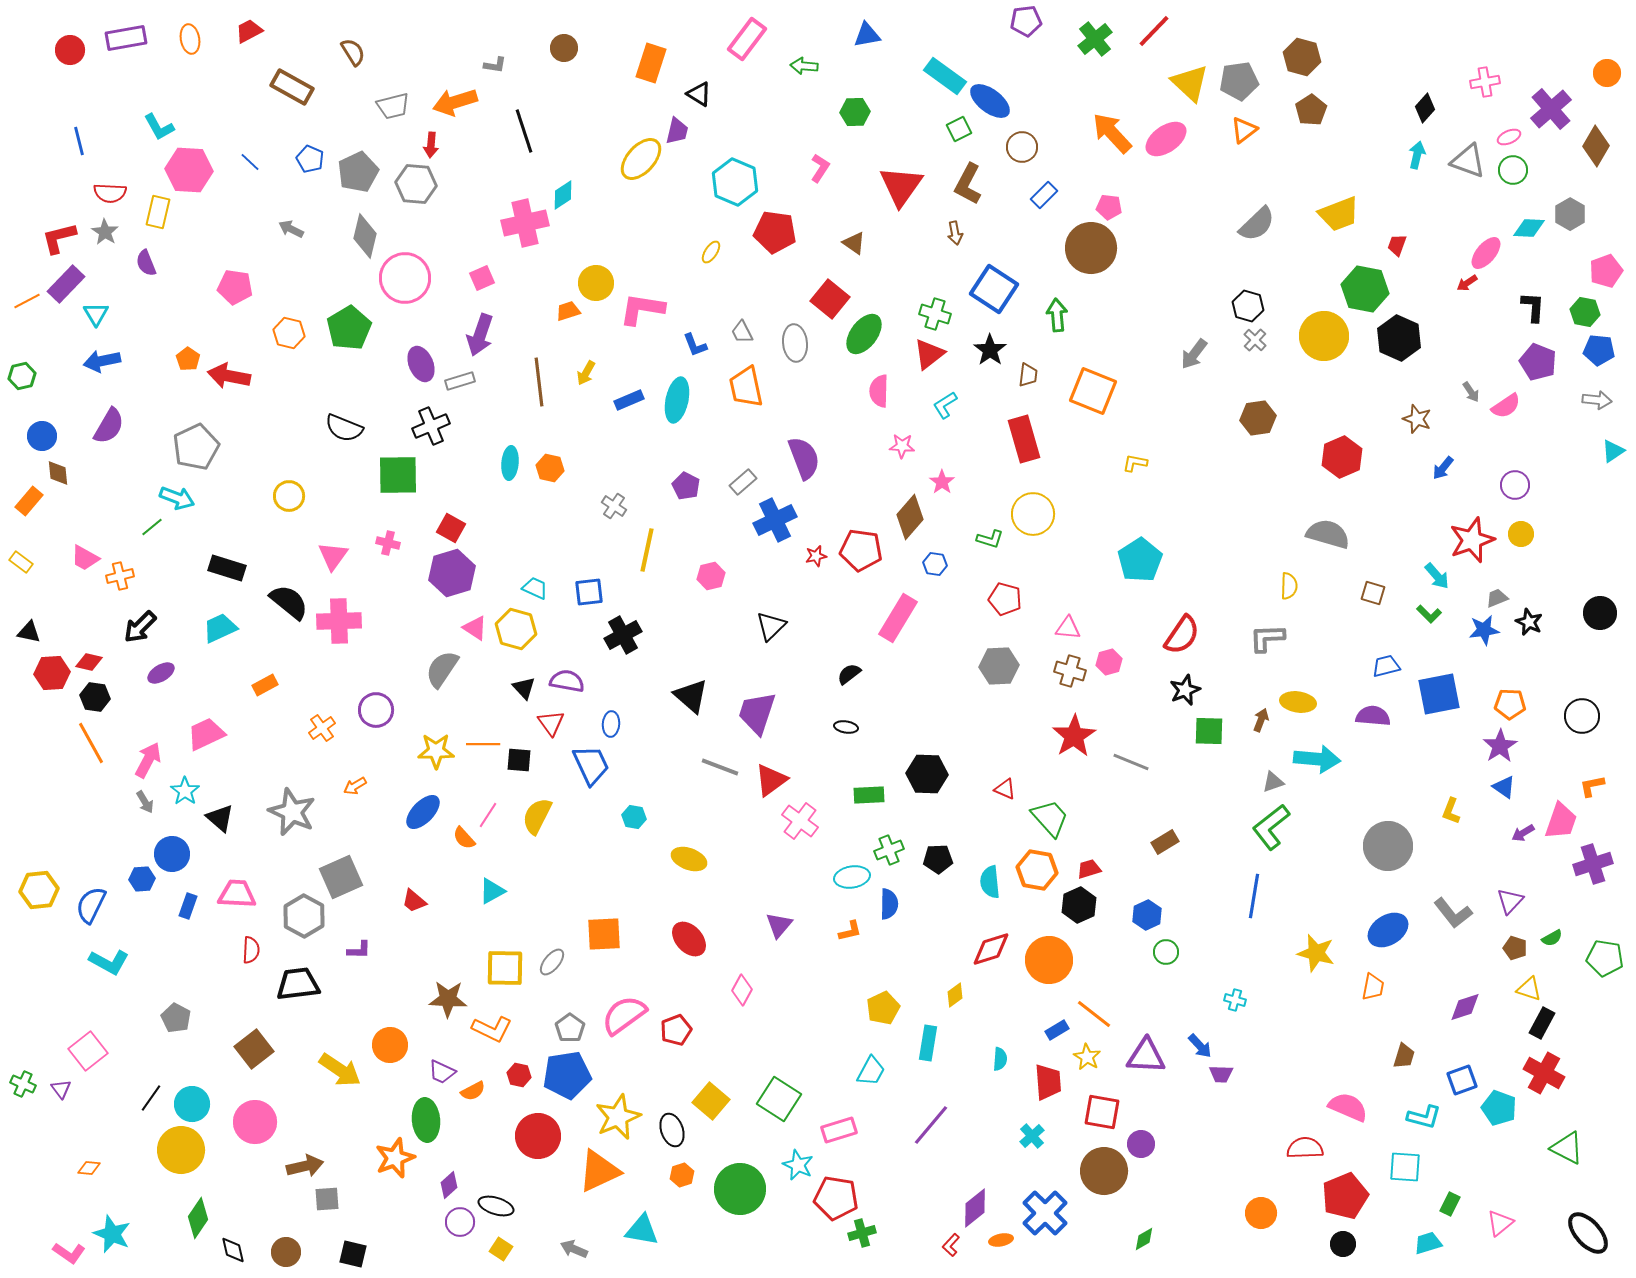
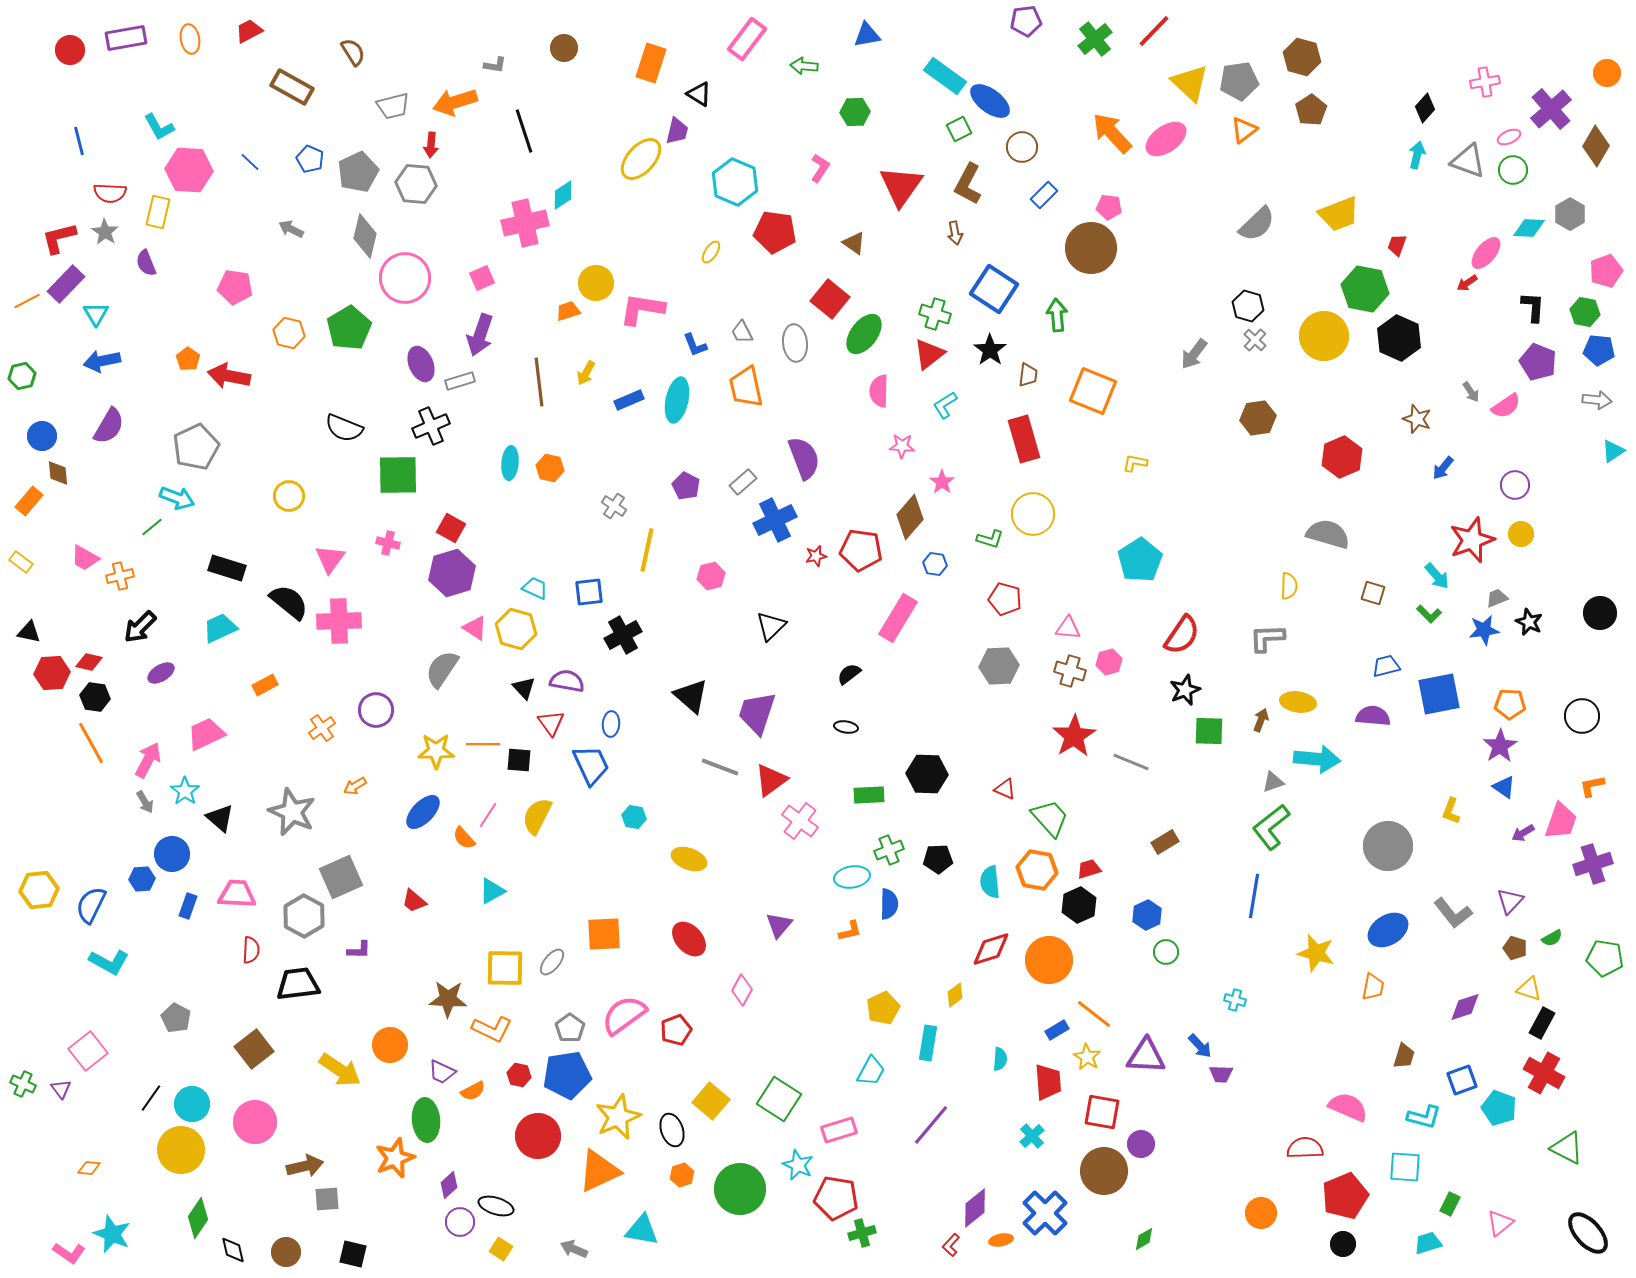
pink triangle at (333, 556): moved 3 px left, 3 px down
